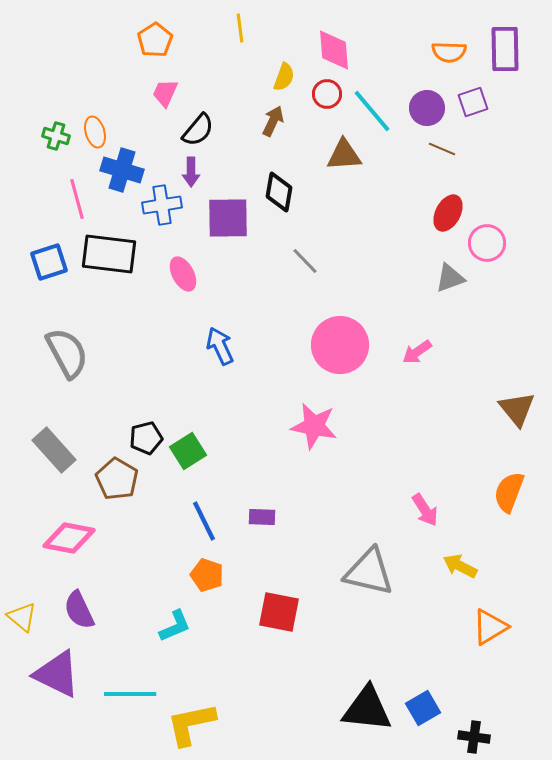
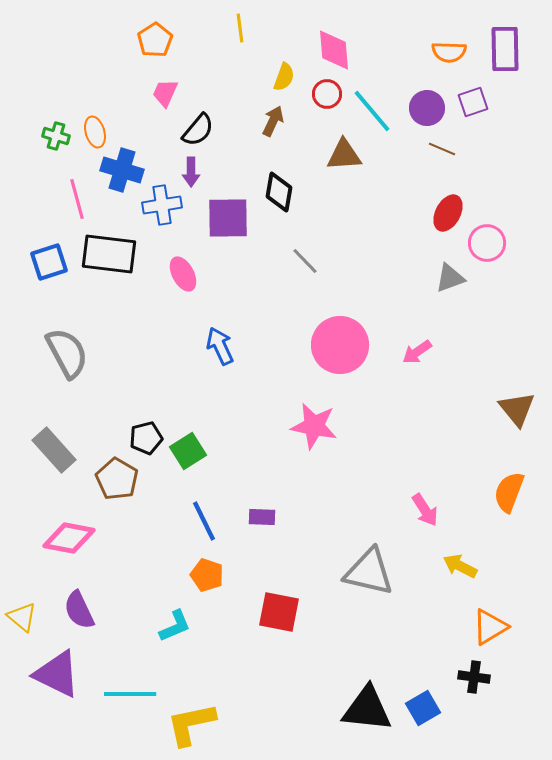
black cross at (474, 737): moved 60 px up
